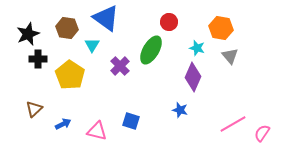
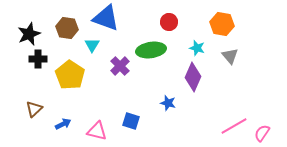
blue triangle: rotated 16 degrees counterclockwise
orange hexagon: moved 1 px right, 4 px up
black star: moved 1 px right
green ellipse: rotated 52 degrees clockwise
blue star: moved 12 px left, 7 px up
pink line: moved 1 px right, 2 px down
